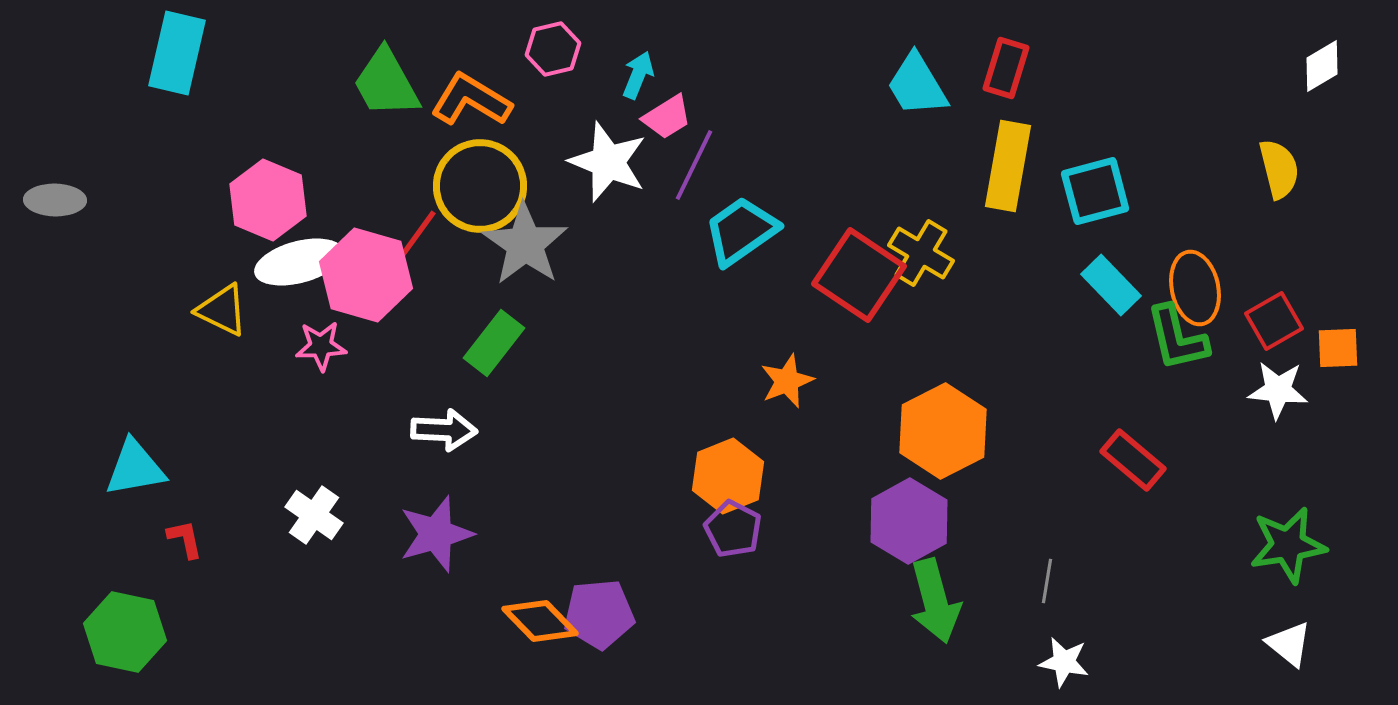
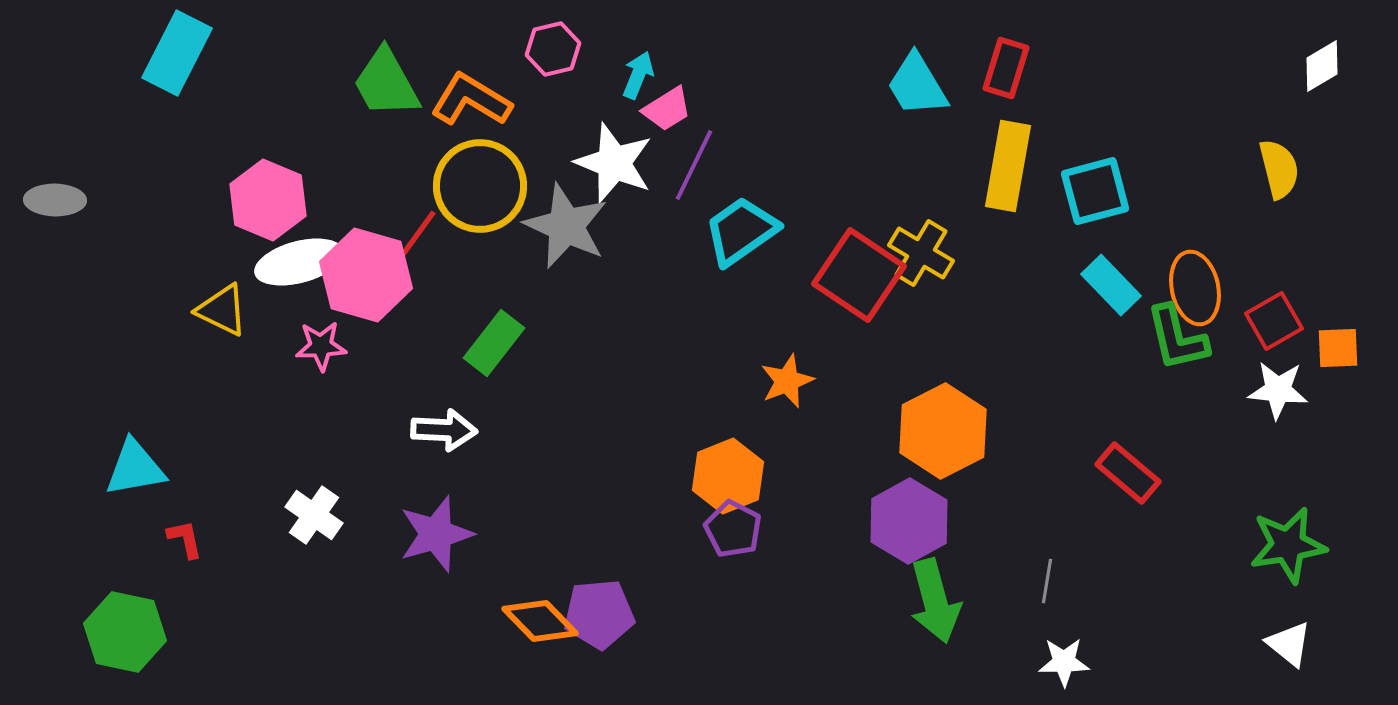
cyan rectangle at (177, 53): rotated 14 degrees clockwise
pink trapezoid at (667, 117): moved 8 px up
white star at (608, 162): moved 6 px right, 1 px down
gray star at (525, 244): moved 41 px right, 18 px up; rotated 10 degrees counterclockwise
red rectangle at (1133, 460): moved 5 px left, 13 px down
white star at (1064, 662): rotated 12 degrees counterclockwise
